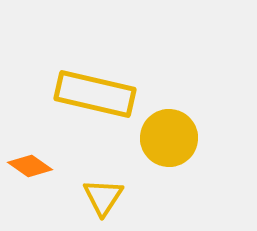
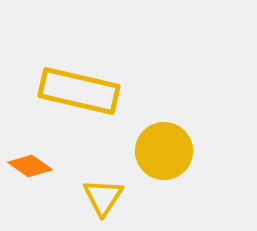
yellow rectangle: moved 16 px left, 3 px up
yellow circle: moved 5 px left, 13 px down
